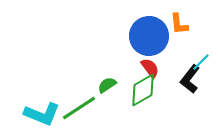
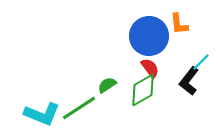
black L-shape: moved 1 px left, 2 px down
